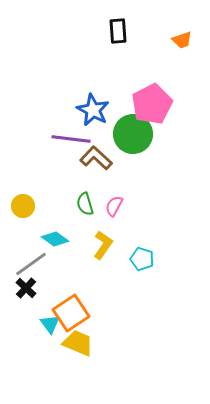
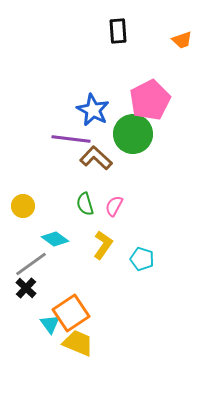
pink pentagon: moved 2 px left, 4 px up
